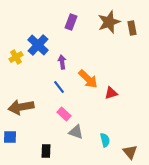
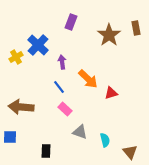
brown star: moved 13 px down; rotated 15 degrees counterclockwise
brown rectangle: moved 4 px right
brown arrow: rotated 15 degrees clockwise
pink rectangle: moved 1 px right, 5 px up
gray triangle: moved 4 px right
